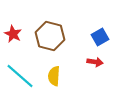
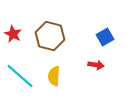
blue square: moved 5 px right
red arrow: moved 1 px right, 3 px down
